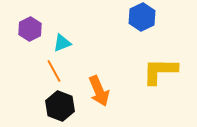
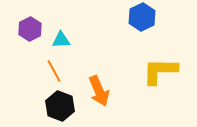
cyan triangle: moved 1 px left, 3 px up; rotated 18 degrees clockwise
